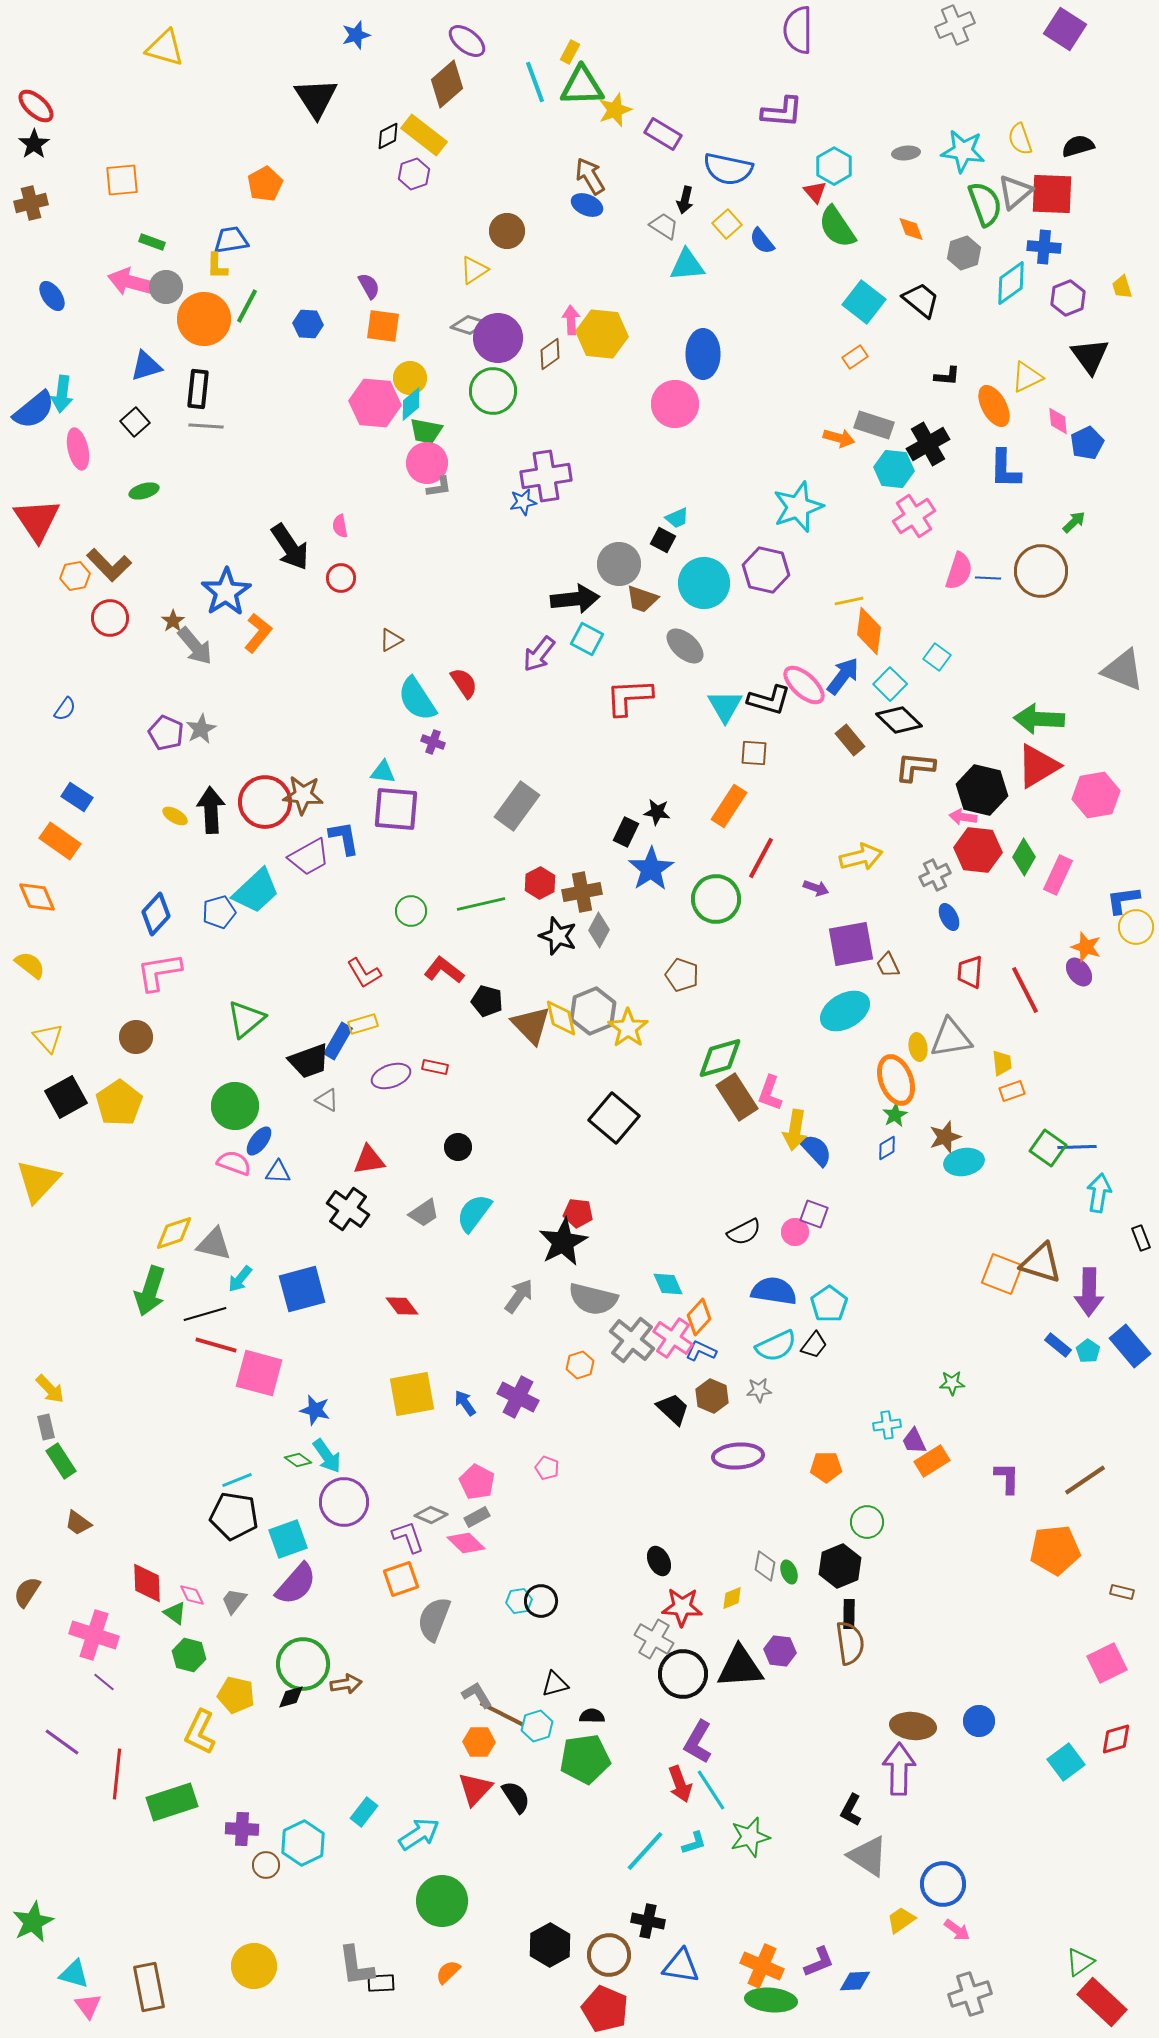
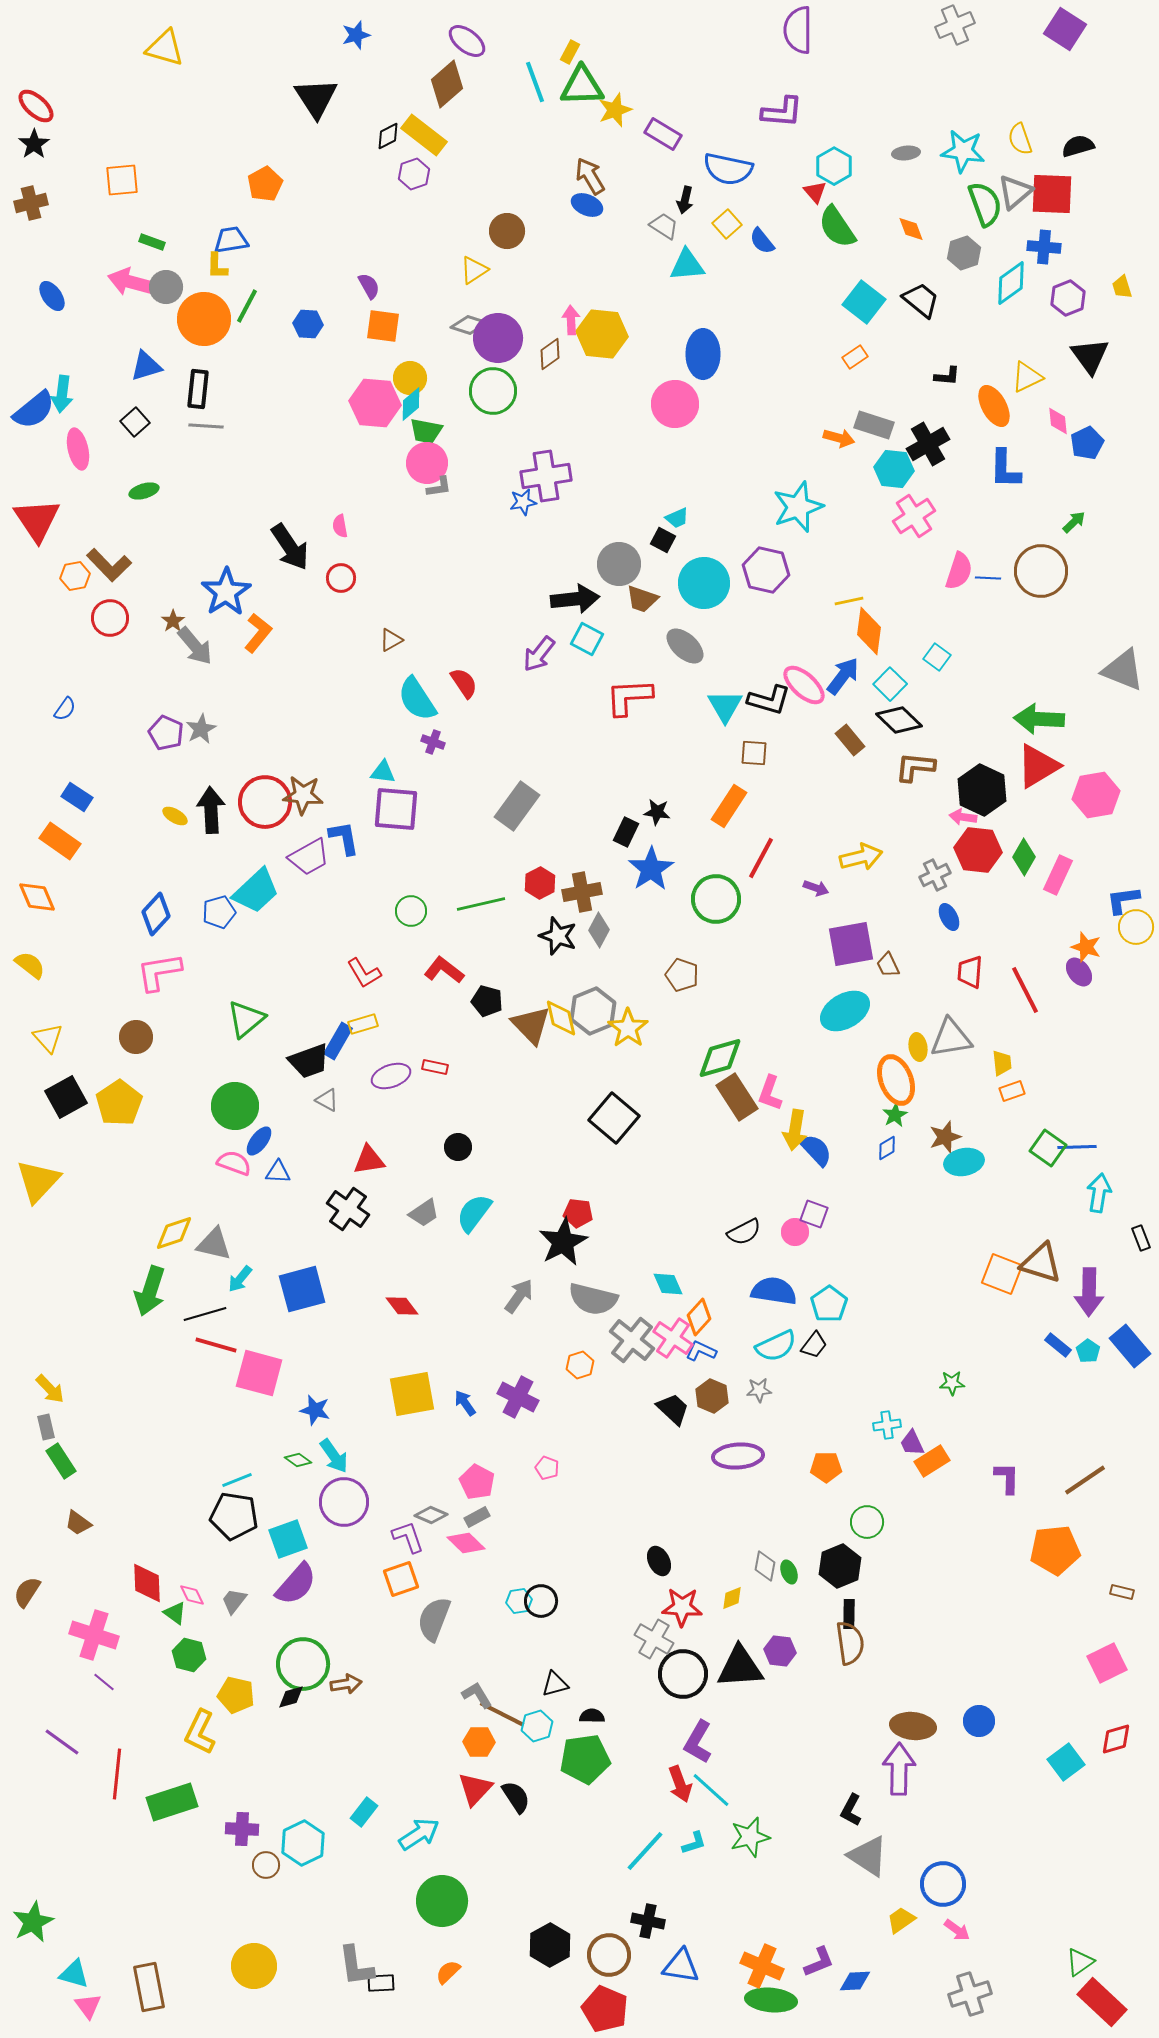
black hexagon at (982, 790): rotated 12 degrees clockwise
purple trapezoid at (914, 1441): moved 2 px left, 2 px down
cyan arrow at (327, 1456): moved 7 px right
cyan line at (711, 1790): rotated 15 degrees counterclockwise
